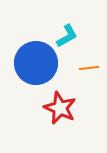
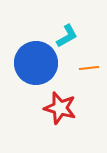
red star: rotated 8 degrees counterclockwise
